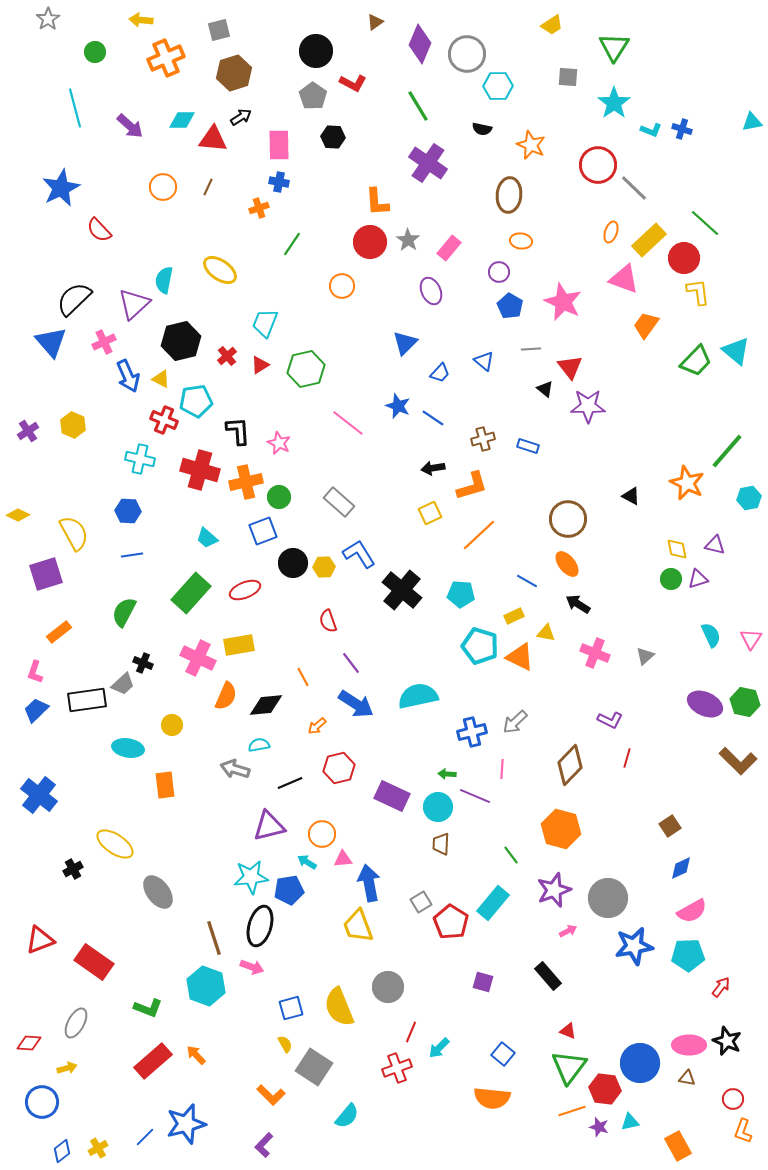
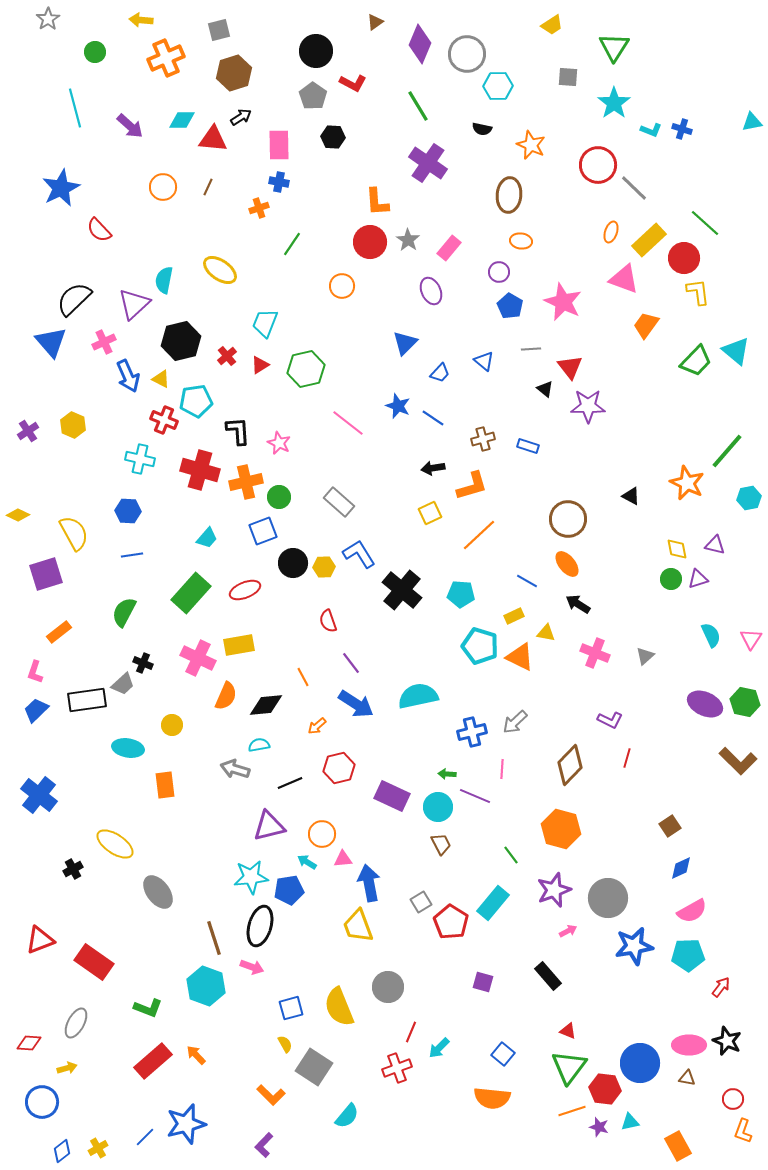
cyan trapezoid at (207, 538): rotated 90 degrees counterclockwise
brown trapezoid at (441, 844): rotated 150 degrees clockwise
